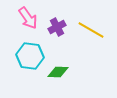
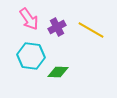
pink arrow: moved 1 px right, 1 px down
cyan hexagon: moved 1 px right
